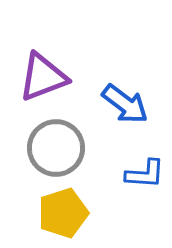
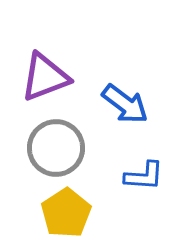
purple triangle: moved 2 px right
blue L-shape: moved 1 px left, 2 px down
yellow pentagon: moved 3 px right; rotated 15 degrees counterclockwise
